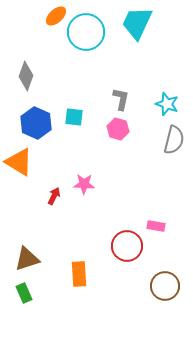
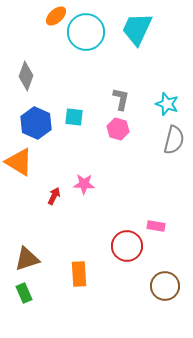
cyan trapezoid: moved 6 px down
